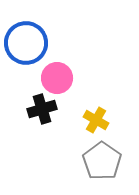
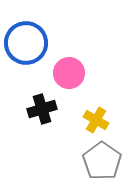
pink circle: moved 12 px right, 5 px up
